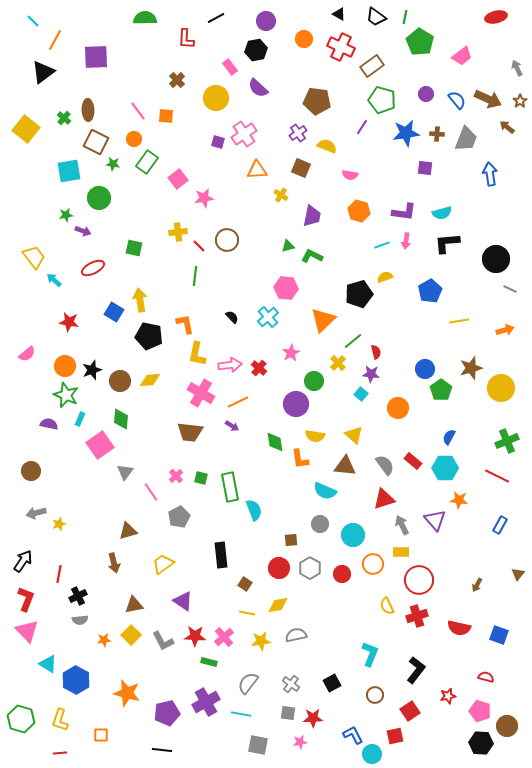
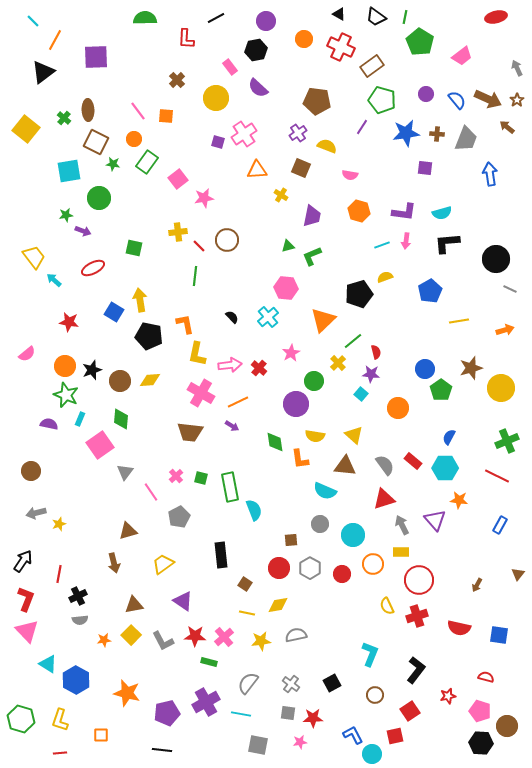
brown star at (520, 101): moved 3 px left, 1 px up
green L-shape at (312, 256): rotated 50 degrees counterclockwise
blue square at (499, 635): rotated 12 degrees counterclockwise
